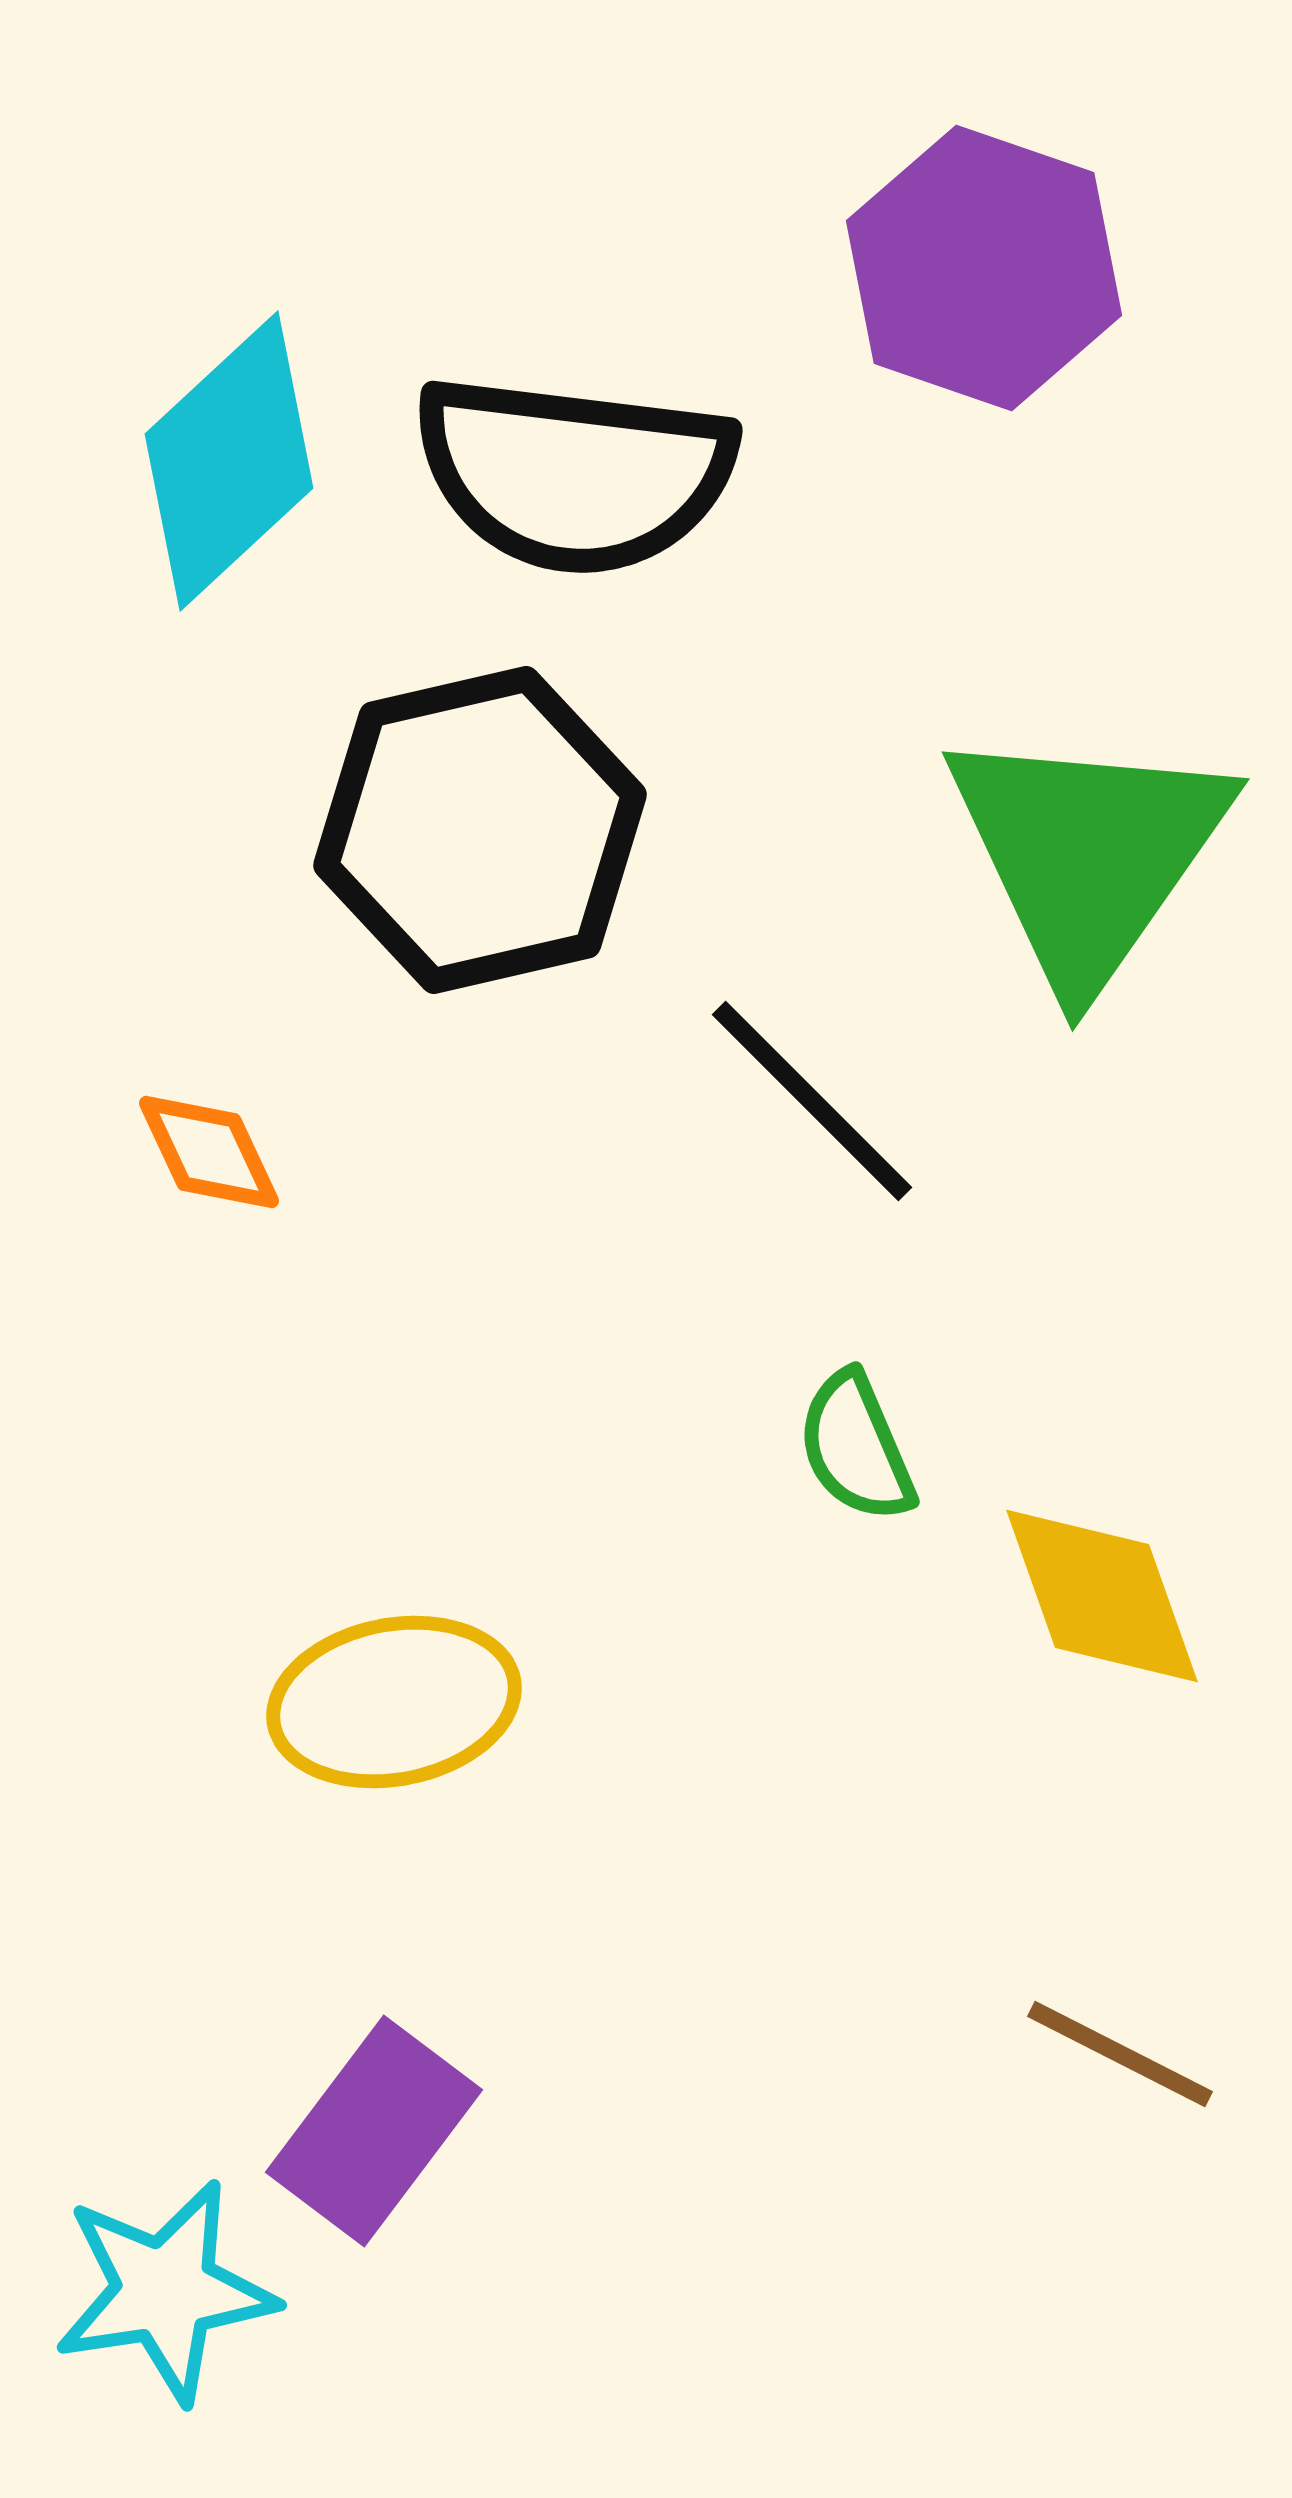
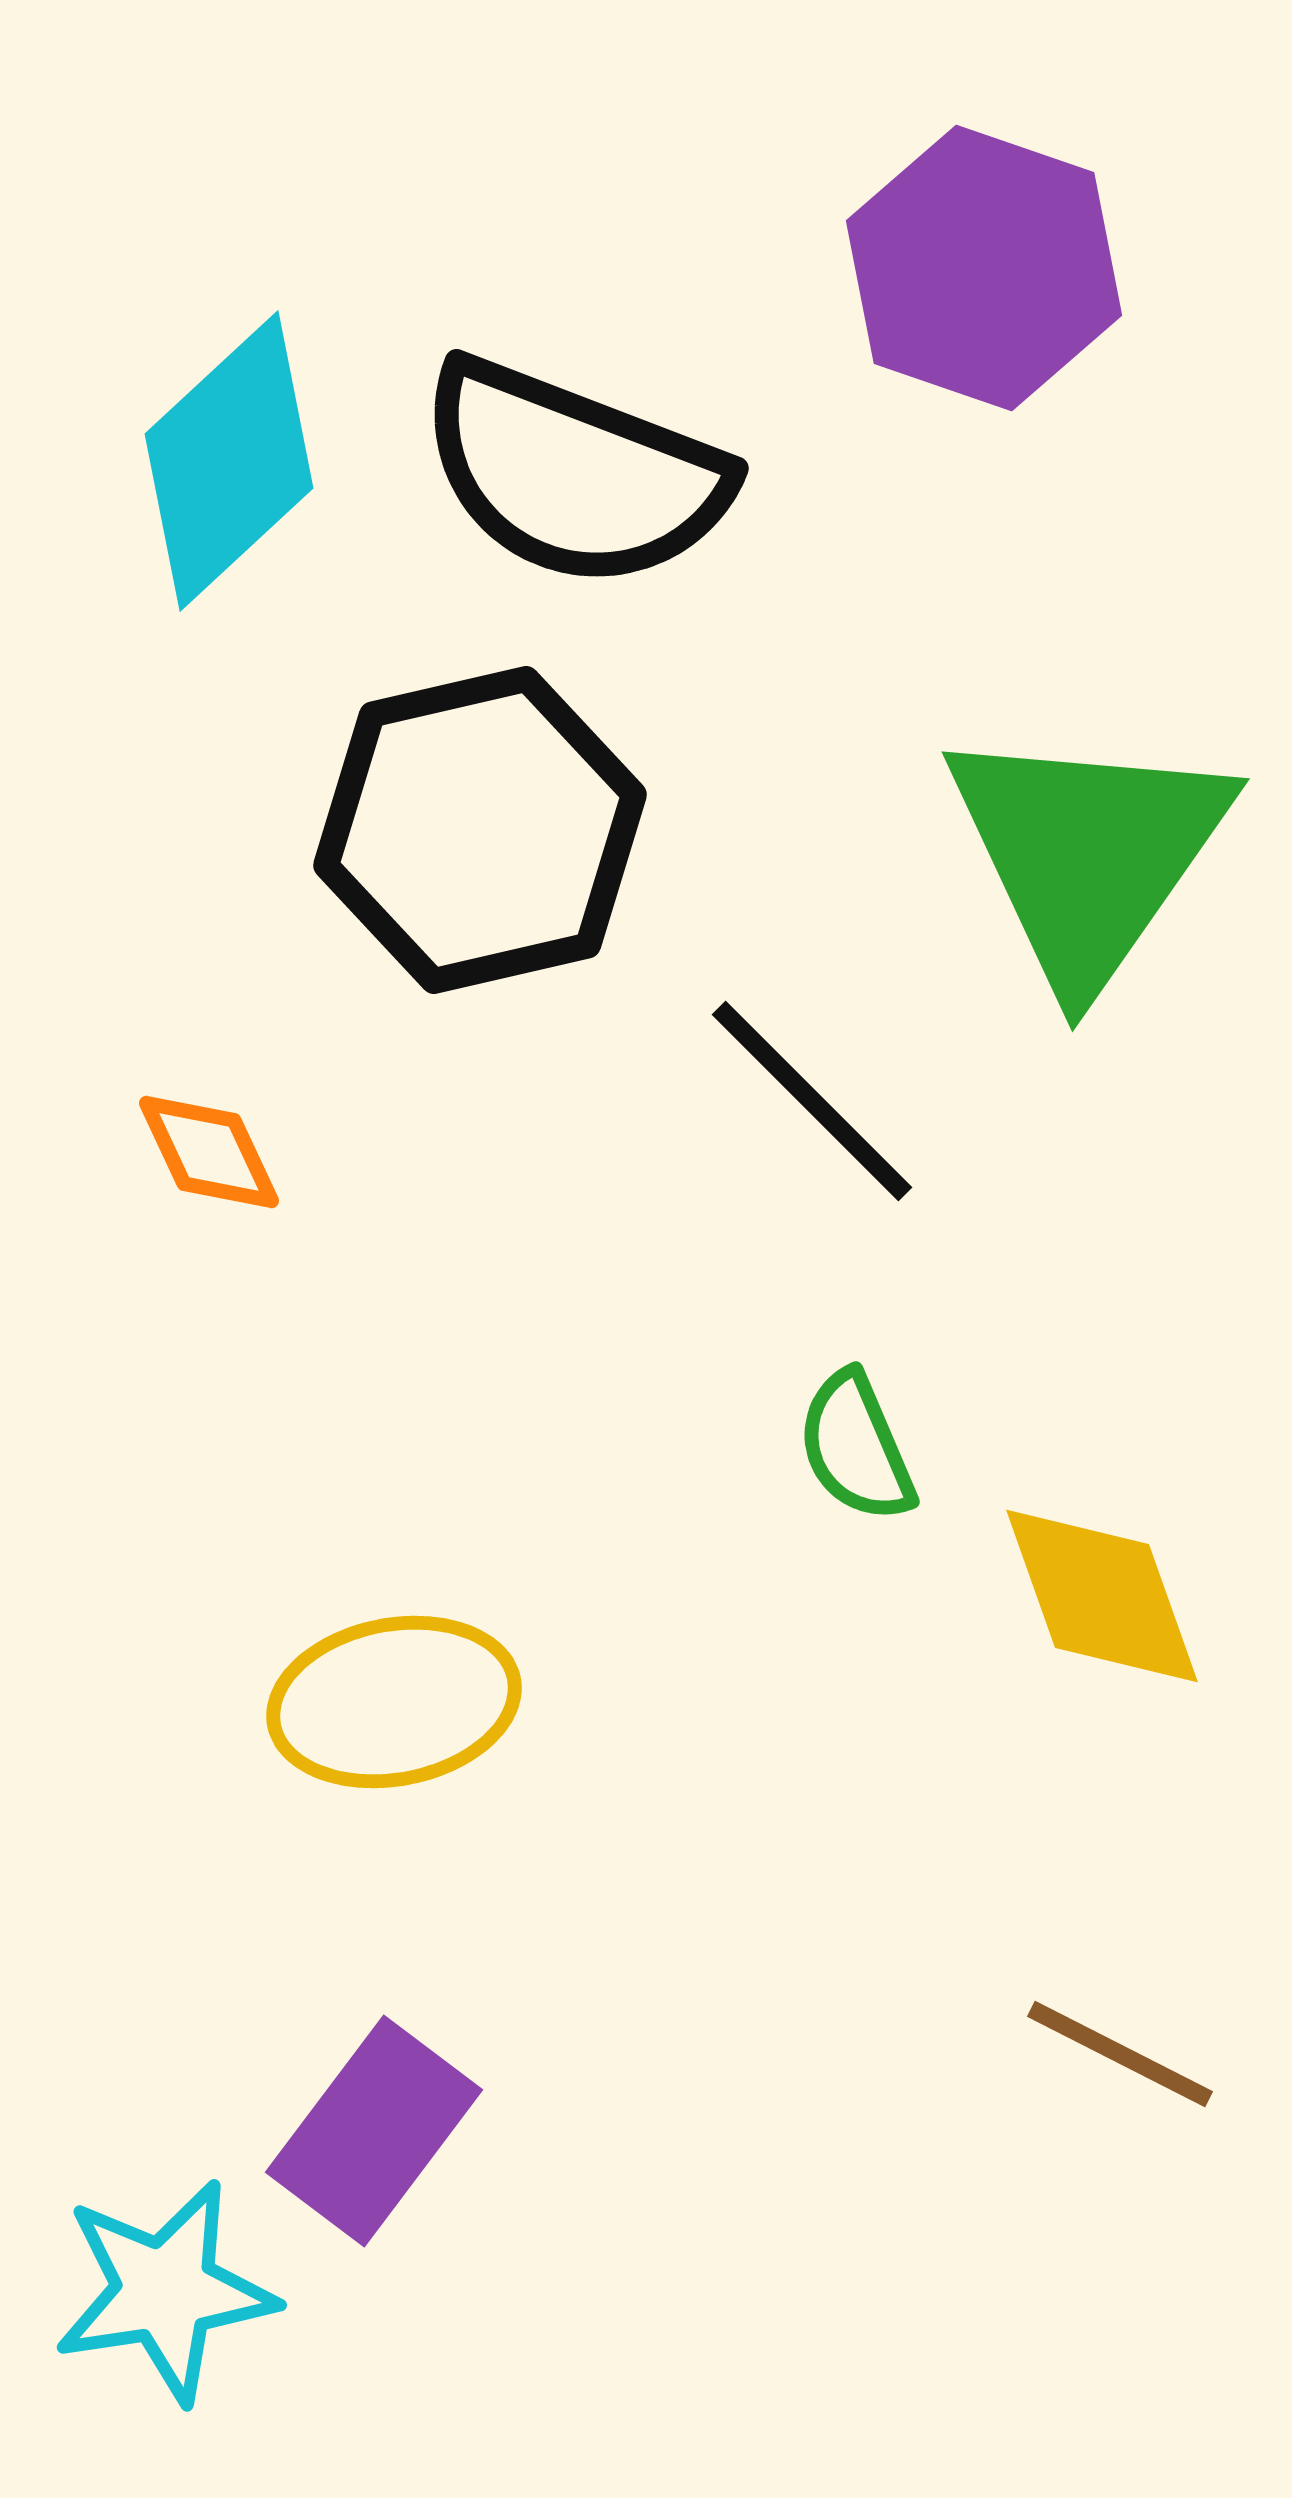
black semicircle: rotated 14 degrees clockwise
